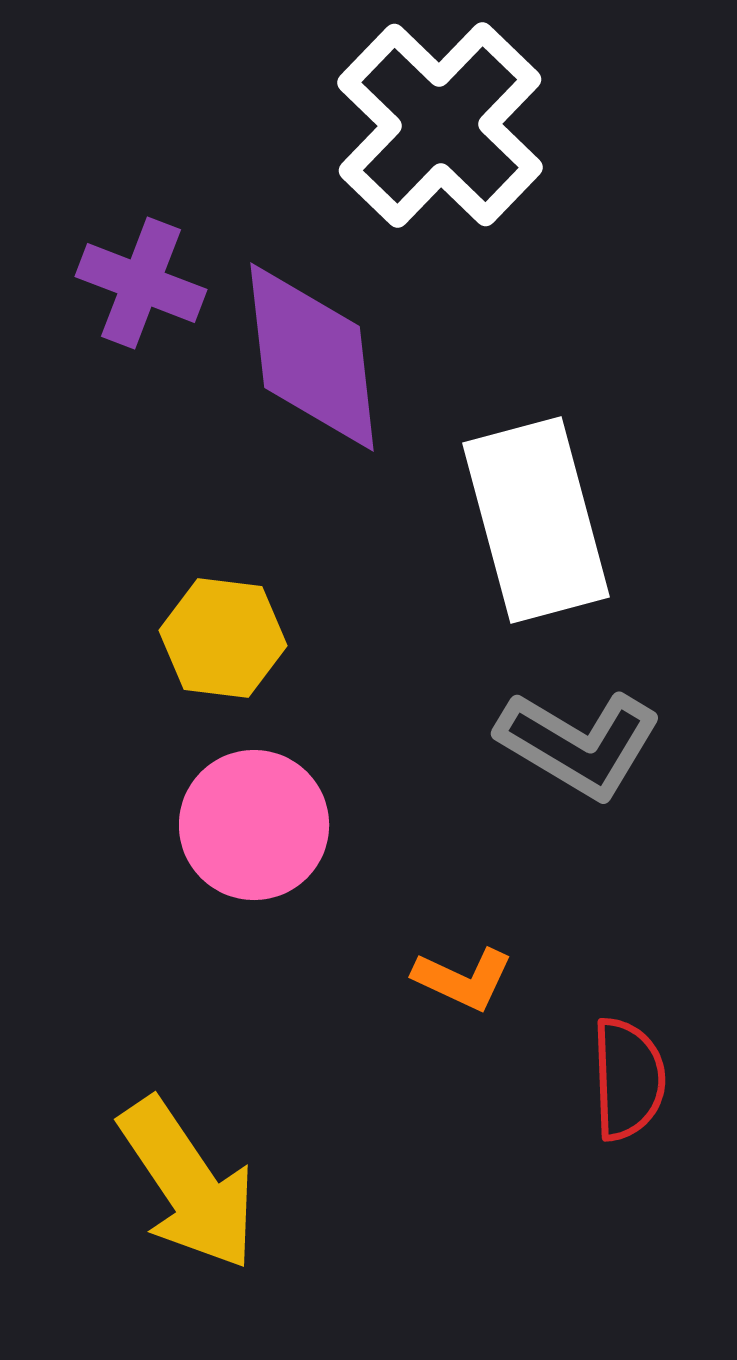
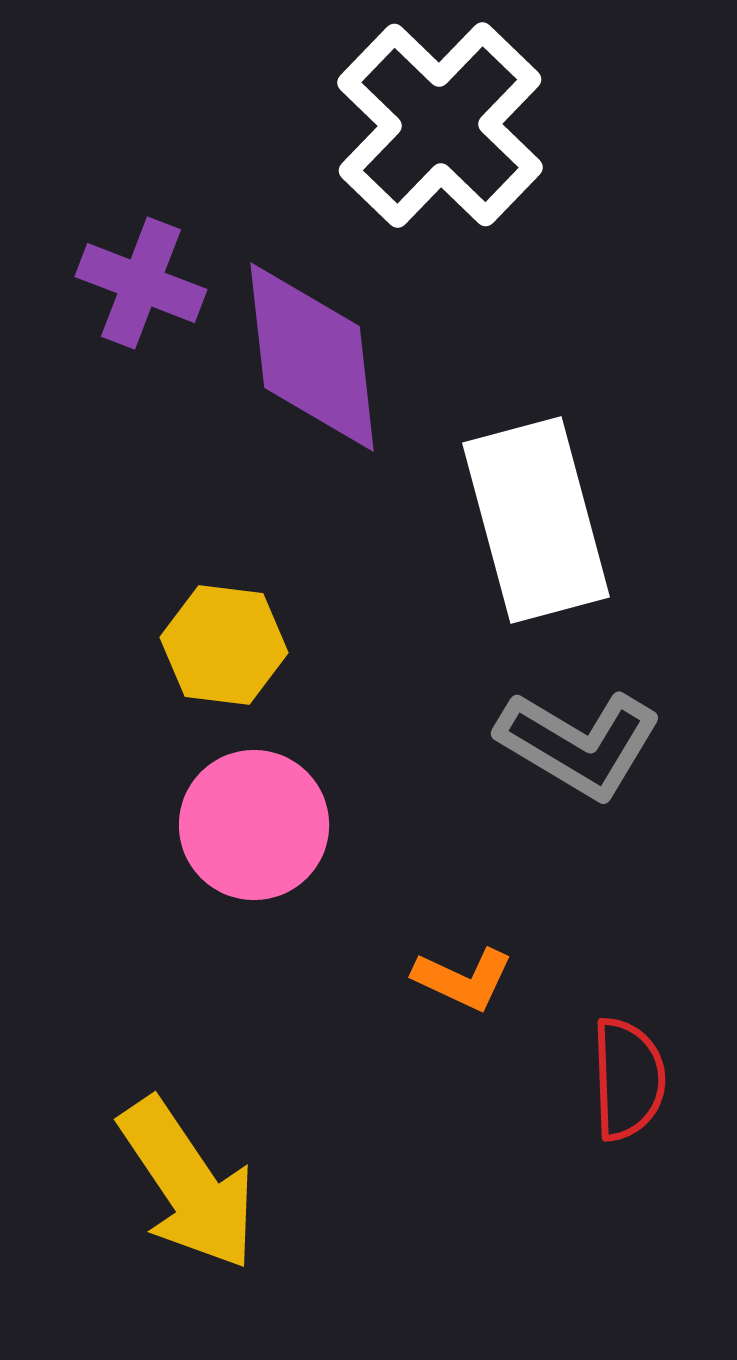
yellow hexagon: moved 1 px right, 7 px down
